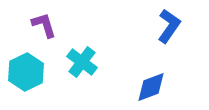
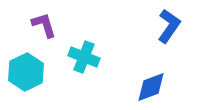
cyan cross: moved 2 px right, 5 px up; rotated 16 degrees counterclockwise
